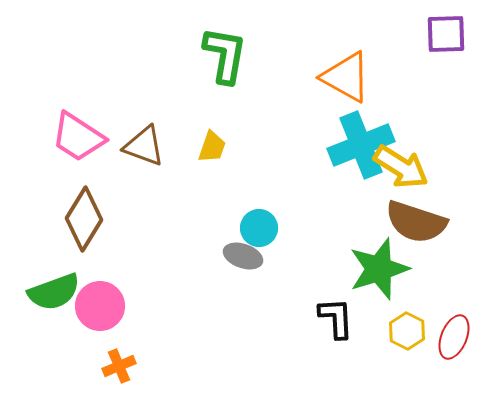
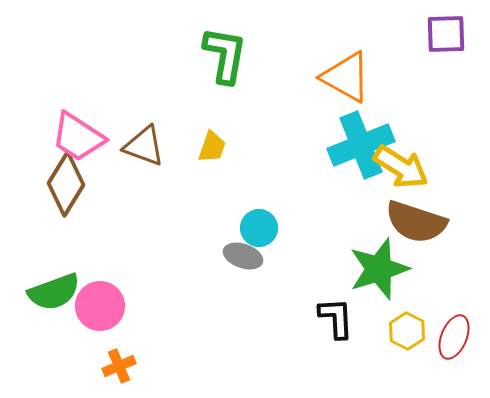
brown diamond: moved 18 px left, 35 px up
